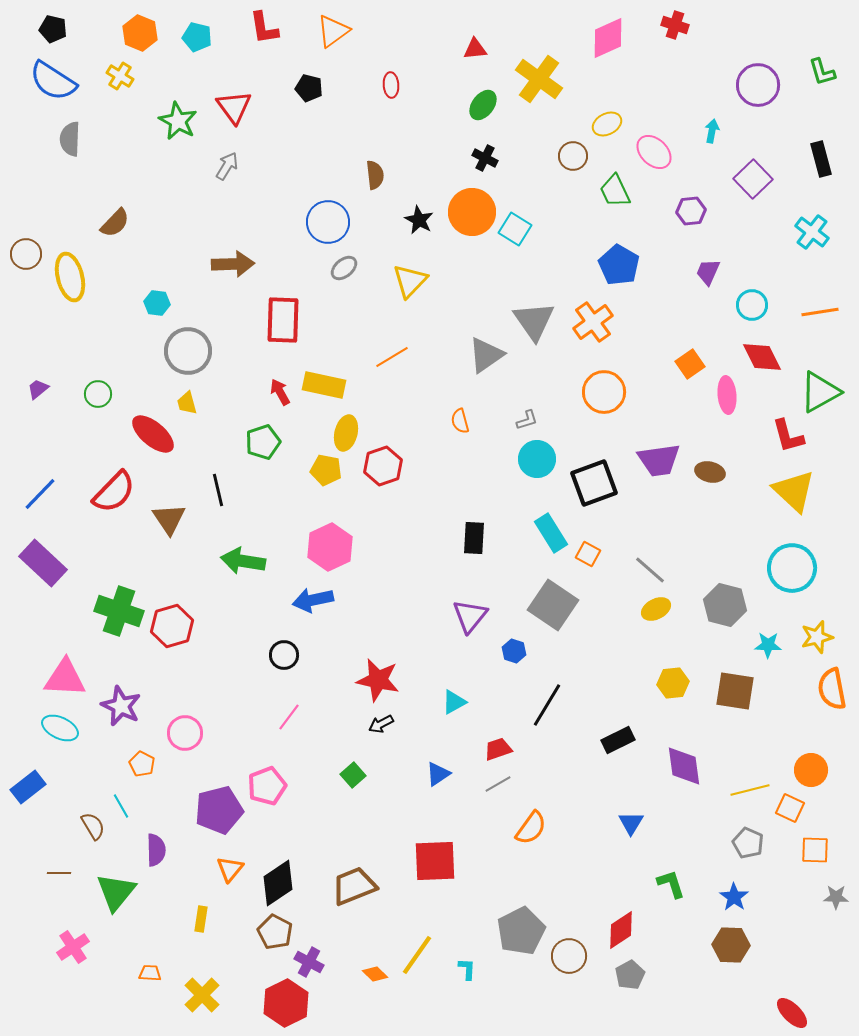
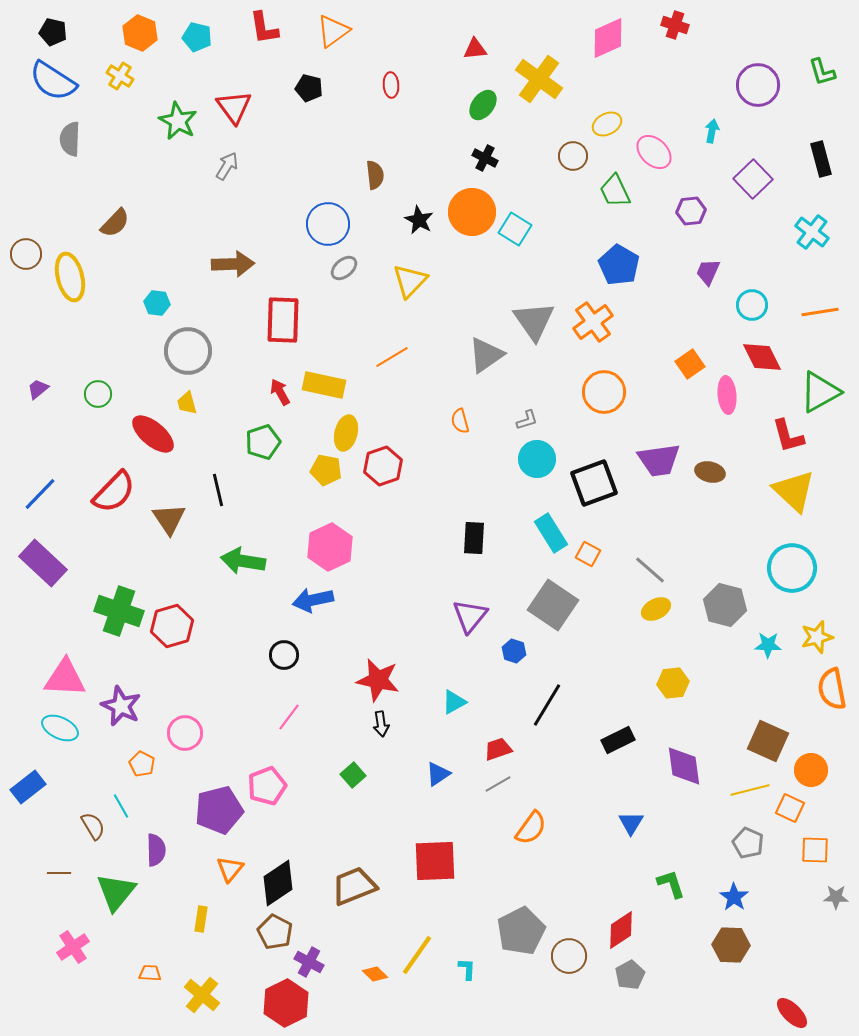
black pentagon at (53, 29): moved 3 px down
blue circle at (328, 222): moved 2 px down
brown square at (735, 691): moved 33 px right, 50 px down; rotated 15 degrees clockwise
black arrow at (381, 724): rotated 70 degrees counterclockwise
yellow cross at (202, 995): rotated 6 degrees counterclockwise
